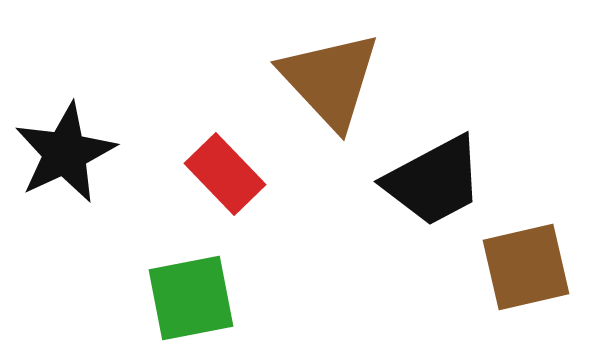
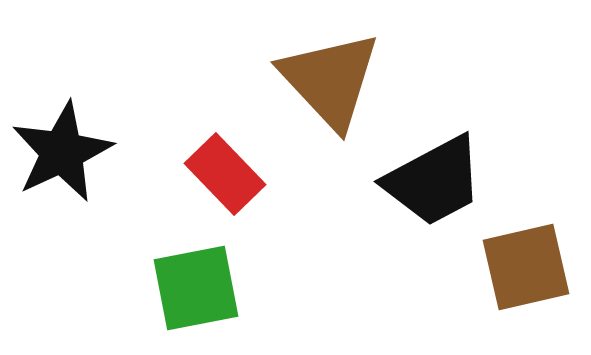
black star: moved 3 px left, 1 px up
green square: moved 5 px right, 10 px up
